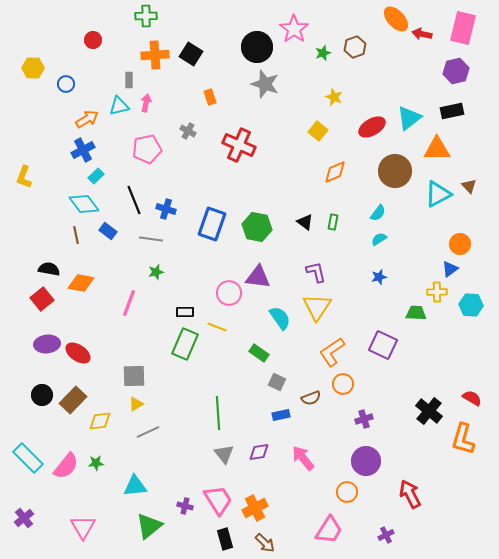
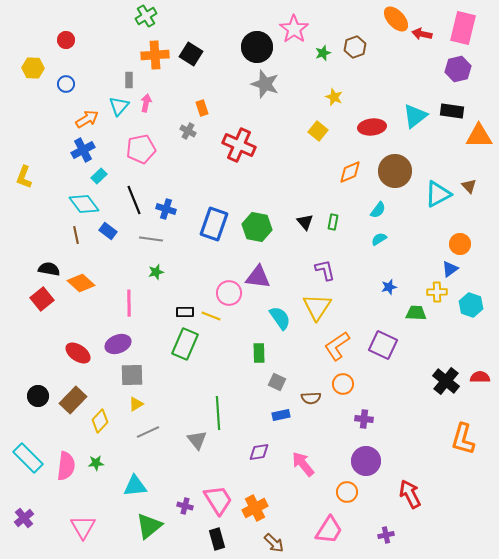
green cross at (146, 16): rotated 30 degrees counterclockwise
red circle at (93, 40): moved 27 px left
purple hexagon at (456, 71): moved 2 px right, 2 px up
orange rectangle at (210, 97): moved 8 px left, 11 px down
cyan triangle at (119, 106): rotated 35 degrees counterclockwise
black rectangle at (452, 111): rotated 20 degrees clockwise
cyan triangle at (409, 118): moved 6 px right, 2 px up
red ellipse at (372, 127): rotated 24 degrees clockwise
pink pentagon at (147, 149): moved 6 px left
orange triangle at (437, 149): moved 42 px right, 13 px up
orange diamond at (335, 172): moved 15 px right
cyan rectangle at (96, 176): moved 3 px right
cyan semicircle at (378, 213): moved 3 px up
black triangle at (305, 222): rotated 12 degrees clockwise
blue rectangle at (212, 224): moved 2 px right
purple L-shape at (316, 272): moved 9 px right, 2 px up
blue star at (379, 277): moved 10 px right, 10 px down
orange diamond at (81, 283): rotated 32 degrees clockwise
pink line at (129, 303): rotated 20 degrees counterclockwise
cyan hexagon at (471, 305): rotated 15 degrees clockwise
yellow line at (217, 327): moved 6 px left, 11 px up
purple ellipse at (47, 344): moved 71 px right; rotated 15 degrees counterclockwise
orange L-shape at (332, 352): moved 5 px right, 6 px up
green rectangle at (259, 353): rotated 54 degrees clockwise
gray square at (134, 376): moved 2 px left, 1 px up
black circle at (42, 395): moved 4 px left, 1 px down
brown semicircle at (311, 398): rotated 18 degrees clockwise
red semicircle at (472, 398): moved 8 px right, 21 px up; rotated 30 degrees counterclockwise
black cross at (429, 411): moved 17 px right, 30 px up
purple cross at (364, 419): rotated 24 degrees clockwise
yellow diamond at (100, 421): rotated 40 degrees counterclockwise
gray triangle at (224, 454): moved 27 px left, 14 px up
pink arrow at (303, 458): moved 6 px down
pink semicircle at (66, 466): rotated 32 degrees counterclockwise
purple cross at (386, 535): rotated 14 degrees clockwise
black rectangle at (225, 539): moved 8 px left
brown arrow at (265, 543): moved 9 px right
